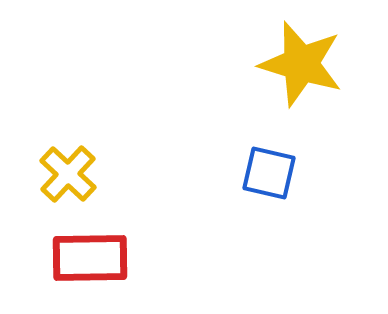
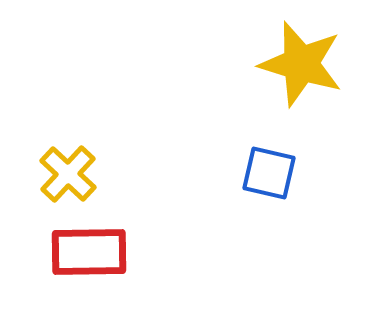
red rectangle: moved 1 px left, 6 px up
